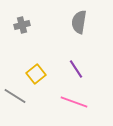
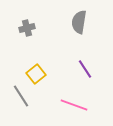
gray cross: moved 5 px right, 3 px down
purple line: moved 9 px right
gray line: moved 6 px right; rotated 25 degrees clockwise
pink line: moved 3 px down
